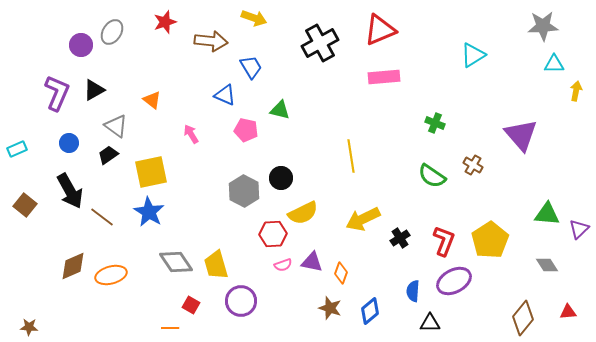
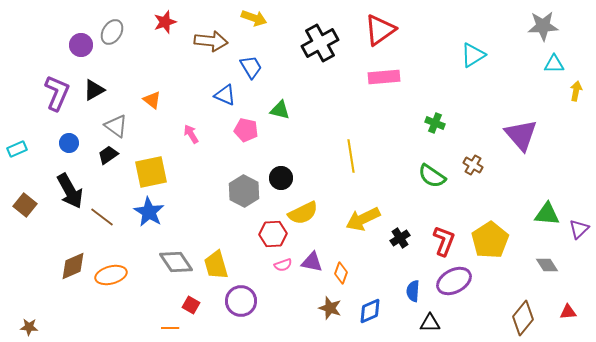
red triangle at (380, 30): rotated 12 degrees counterclockwise
blue diamond at (370, 311): rotated 16 degrees clockwise
